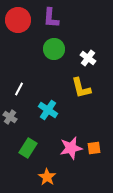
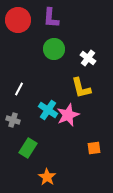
gray cross: moved 3 px right, 3 px down; rotated 16 degrees counterclockwise
pink star: moved 3 px left, 33 px up; rotated 10 degrees counterclockwise
